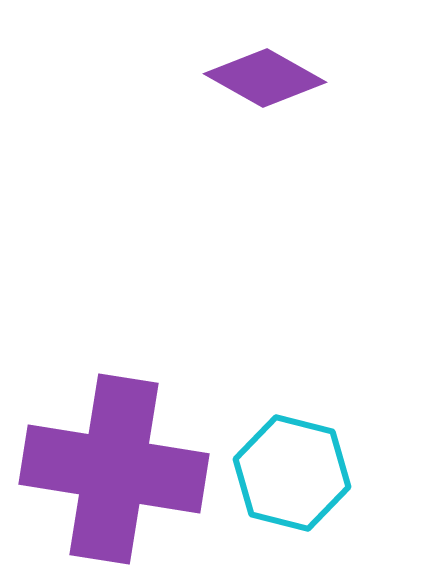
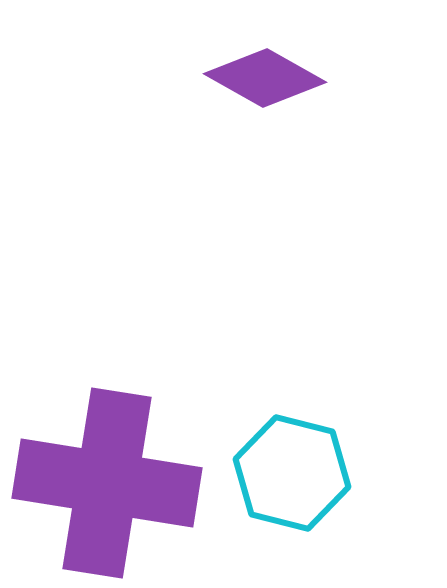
purple cross: moved 7 px left, 14 px down
